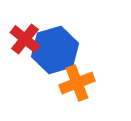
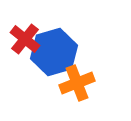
blue hexagon: moved 1 px left, 2 px down
